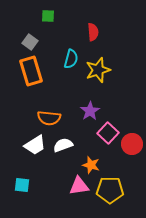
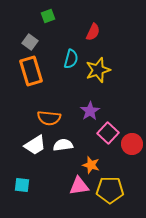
green square: rotated 24 degrees counterclockwise
red semicircle: rotated 30 degrees clockwise
white semicircle: rotated 12 degrees clockwise
